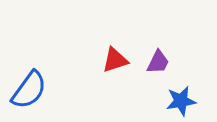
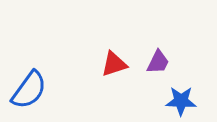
red triangle: moved 1 px left, 4 px down
blue star: rotated 12 degrees clockwise
